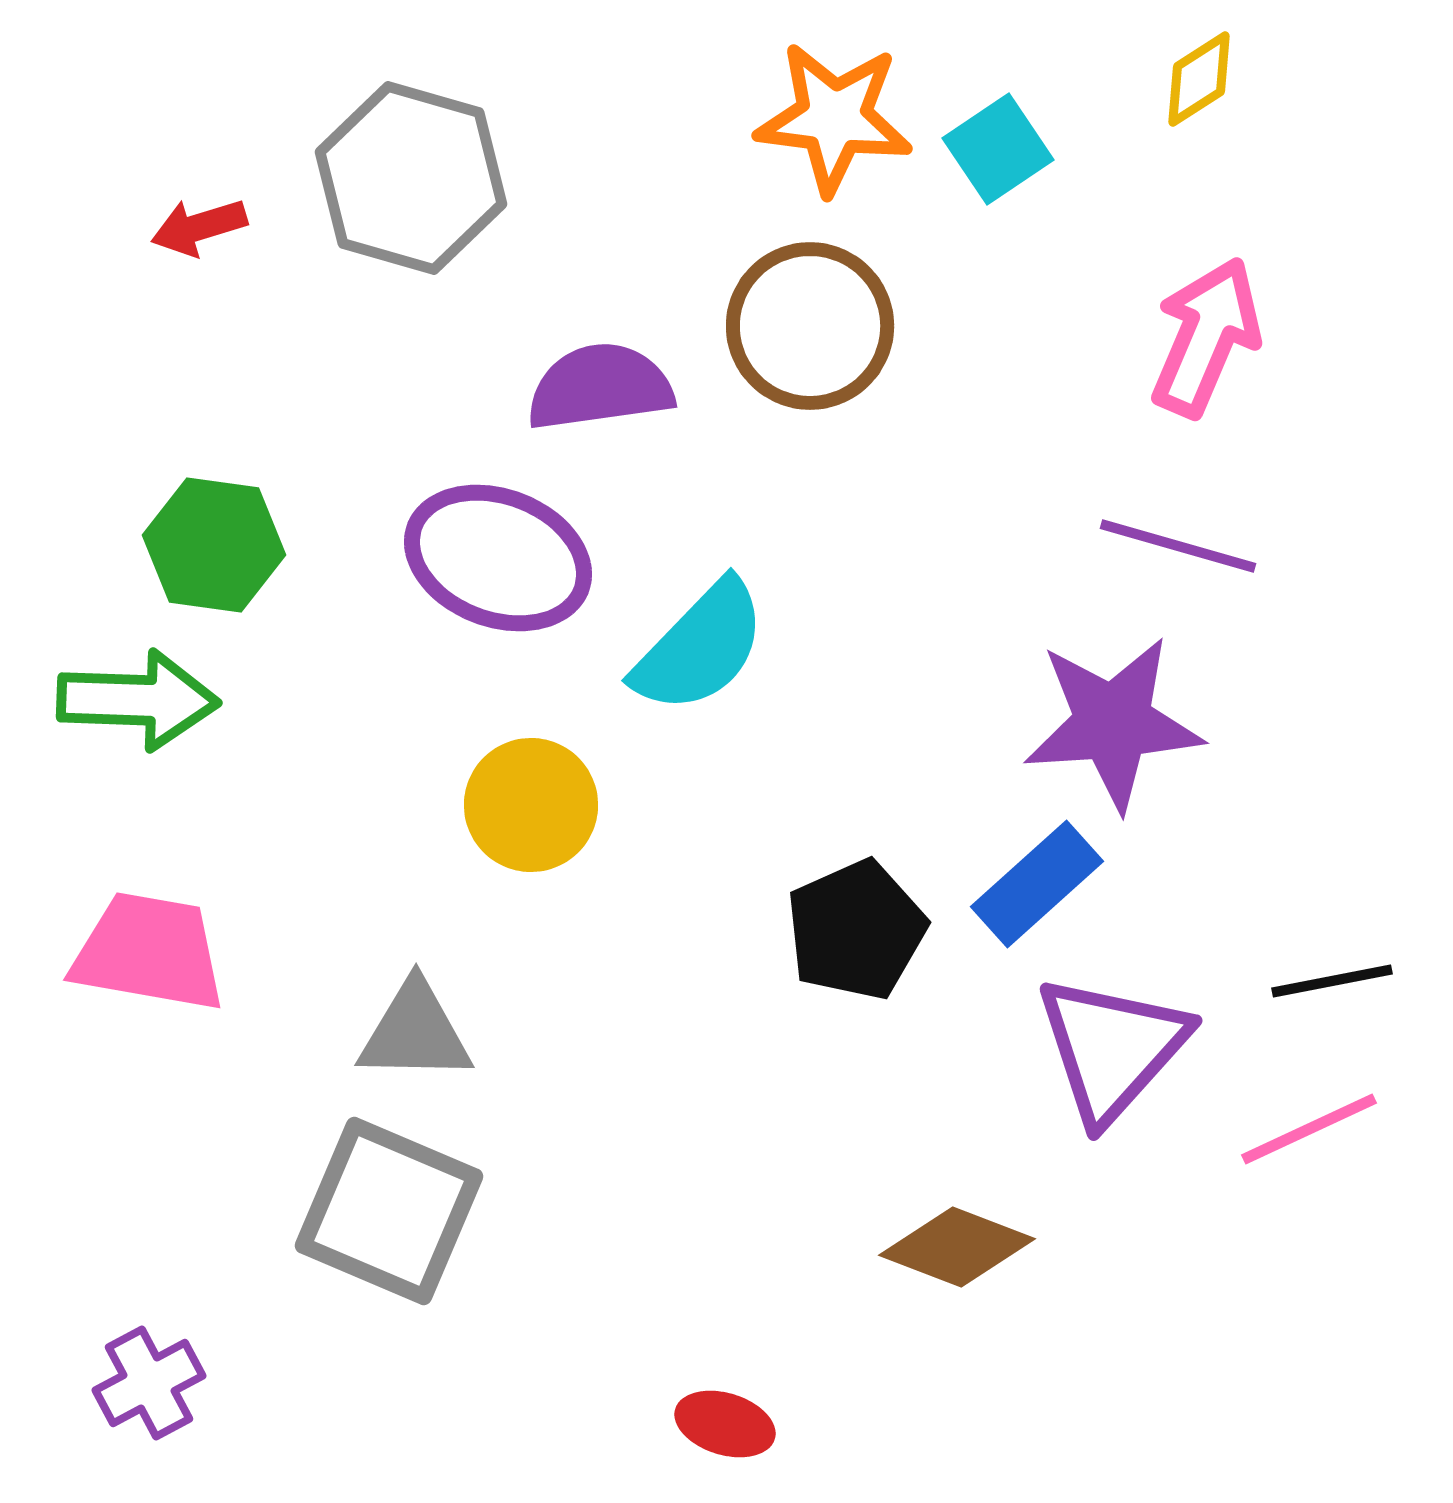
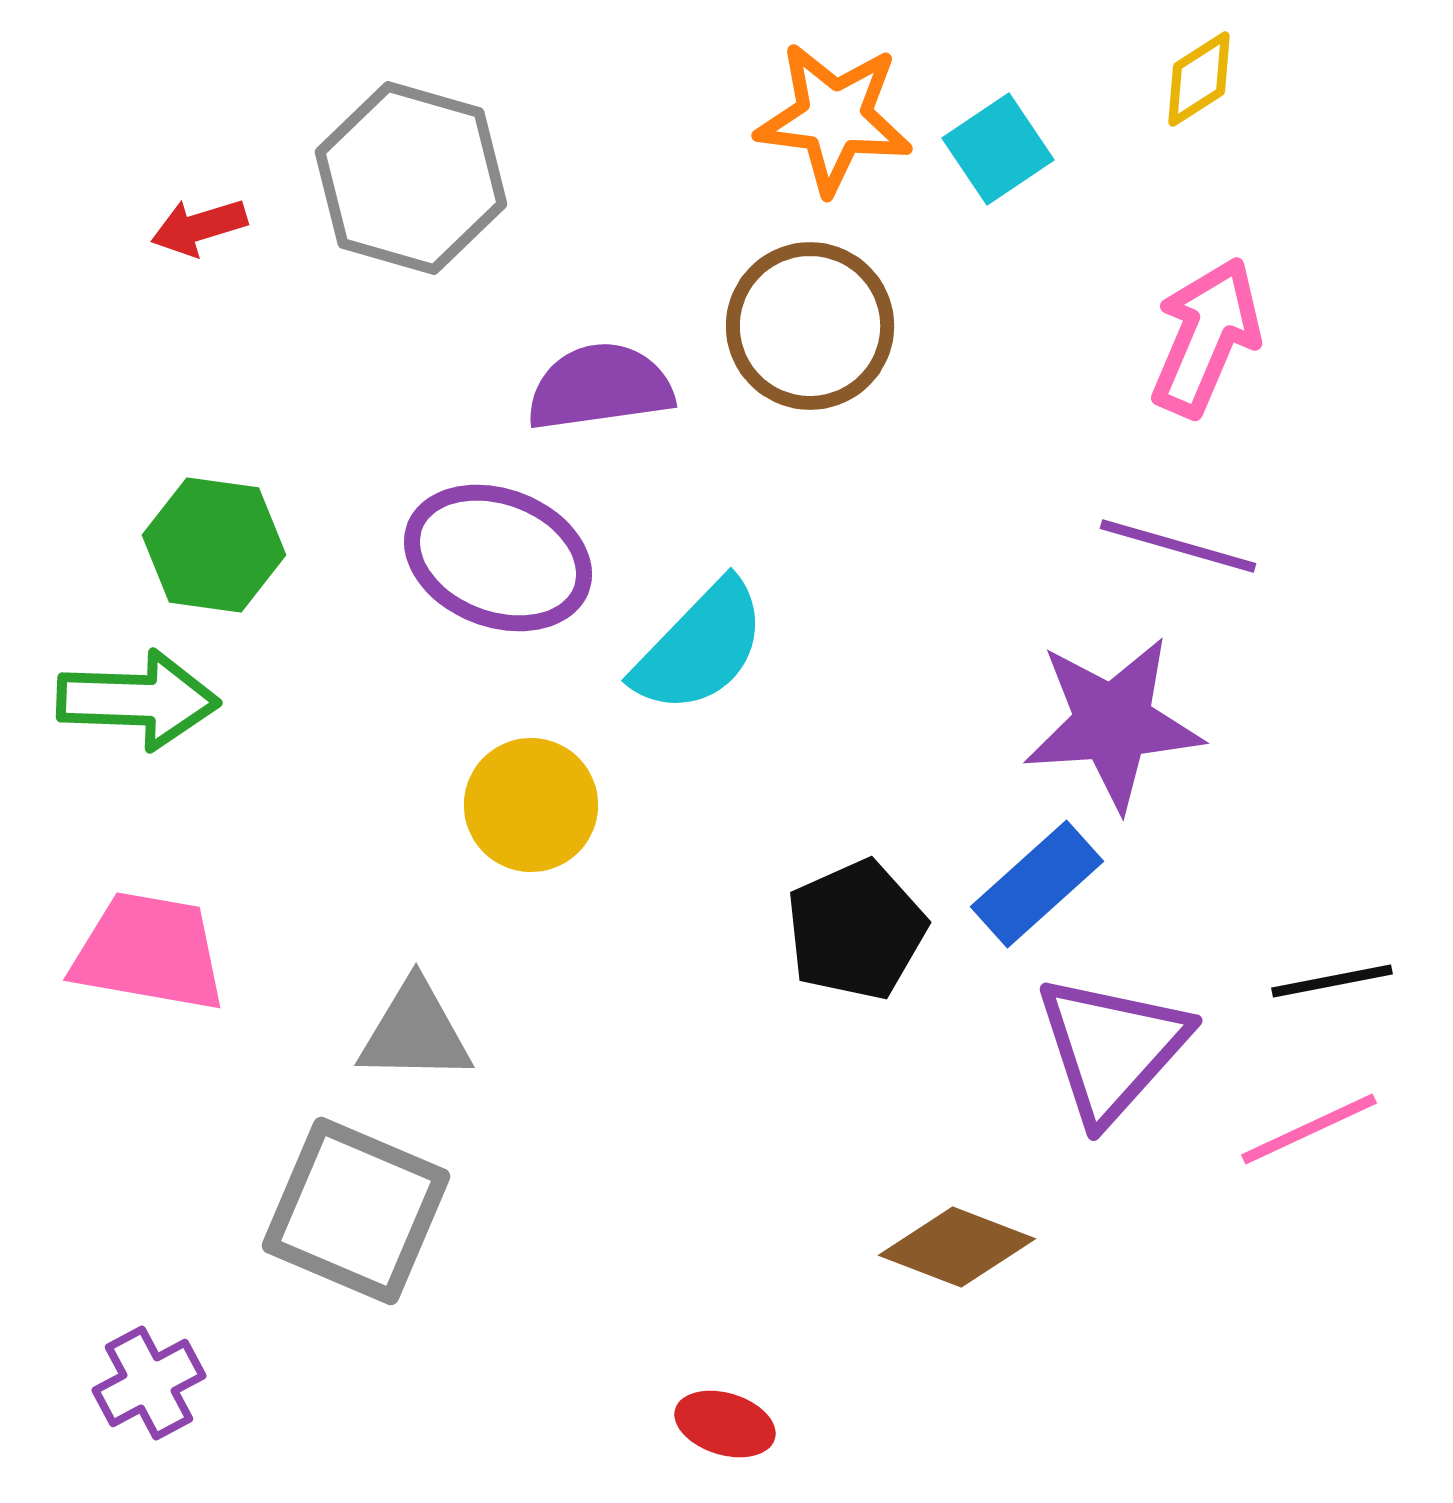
gray square: moved 33 px left
